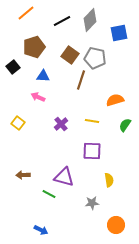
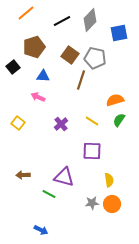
yellow line: rotated 24 degrees clockwise
green semicircle: moved 6 px left, 5 px up
orange circle: moved 4 px left, 21 px up
